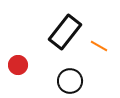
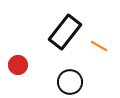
black circle: moved 1 px down
